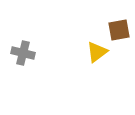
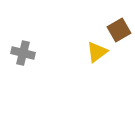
brown square: rotated 20 degrees counterclockwise
